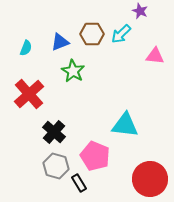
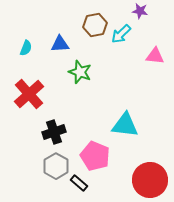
purple star: rotated 14 degrees counterclockwise
brown hexagon: moved 3 px right, 9 px up; rotated 10 degrees counterclockwise
blue triangle: moved 2 px down; rotated 18 degrees clockwise
green star: moved 7 px right, 1 px down; rotated 10 degrees counterclockwise
black cross: rotated 30 degrees clockwise
gray hexagon: rotated 15 degrees clockwise
red circle: moved 1 px down
black rectangle: rotated 18 degrees counterclockwise
